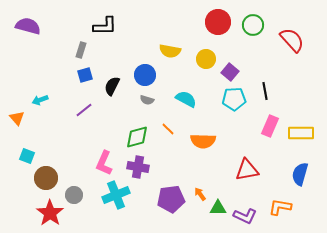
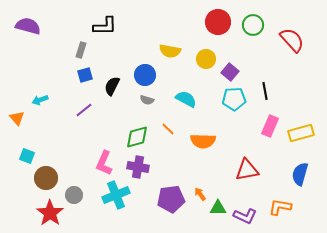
yellow rectangle: rotated 15 degrees counterclockwise
